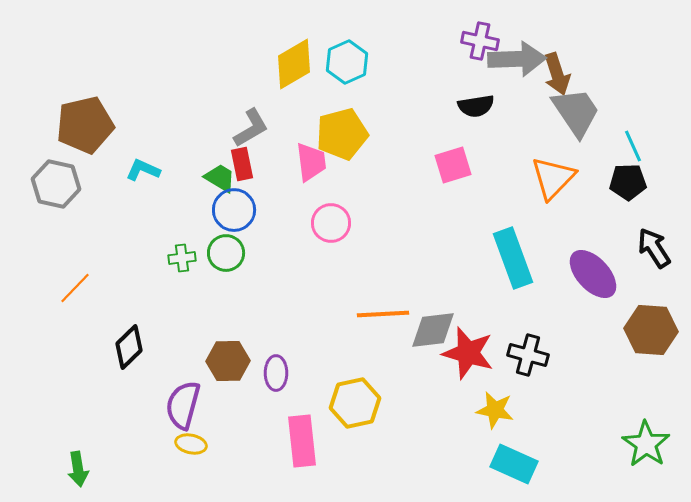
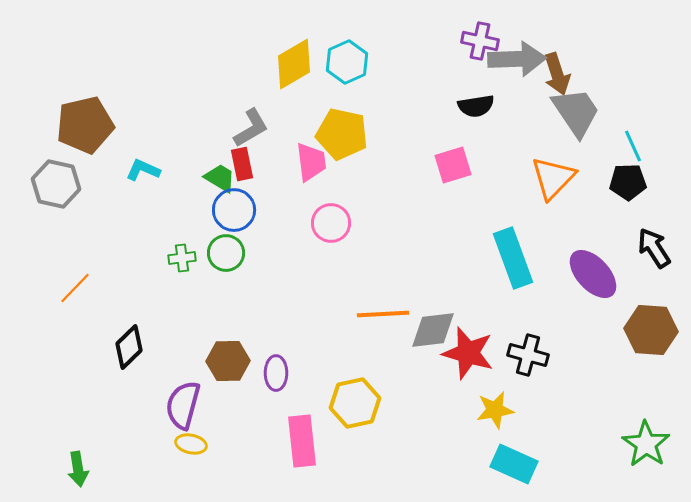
yellow pentagon at (342, 134): rotated 27 degrees clockwise
yellow star at (495, 410): rotated 21 degrees counterclockwise
